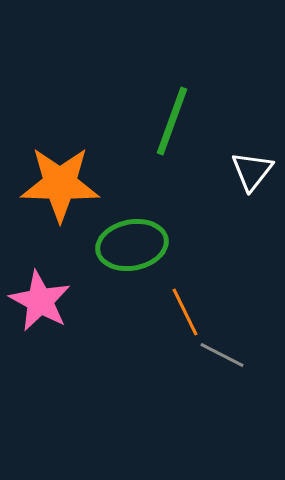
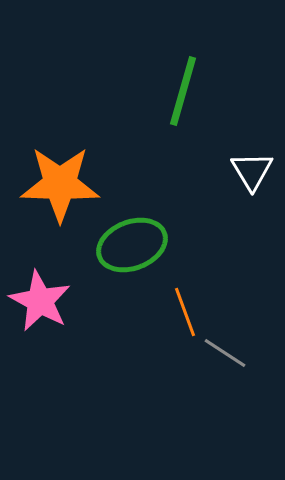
green line: moved 11 px right, 30 px up; rotated 4 degrees counterclockwise
white triangle: rotated 9 degrees counterclockwise
green ellipse: rotated 10 degrees counterclockwise
orange line: rotated 6 degrees clockwise
gray line: moved 3 px right, 2 px up; rotated 6 degrees clockwise
